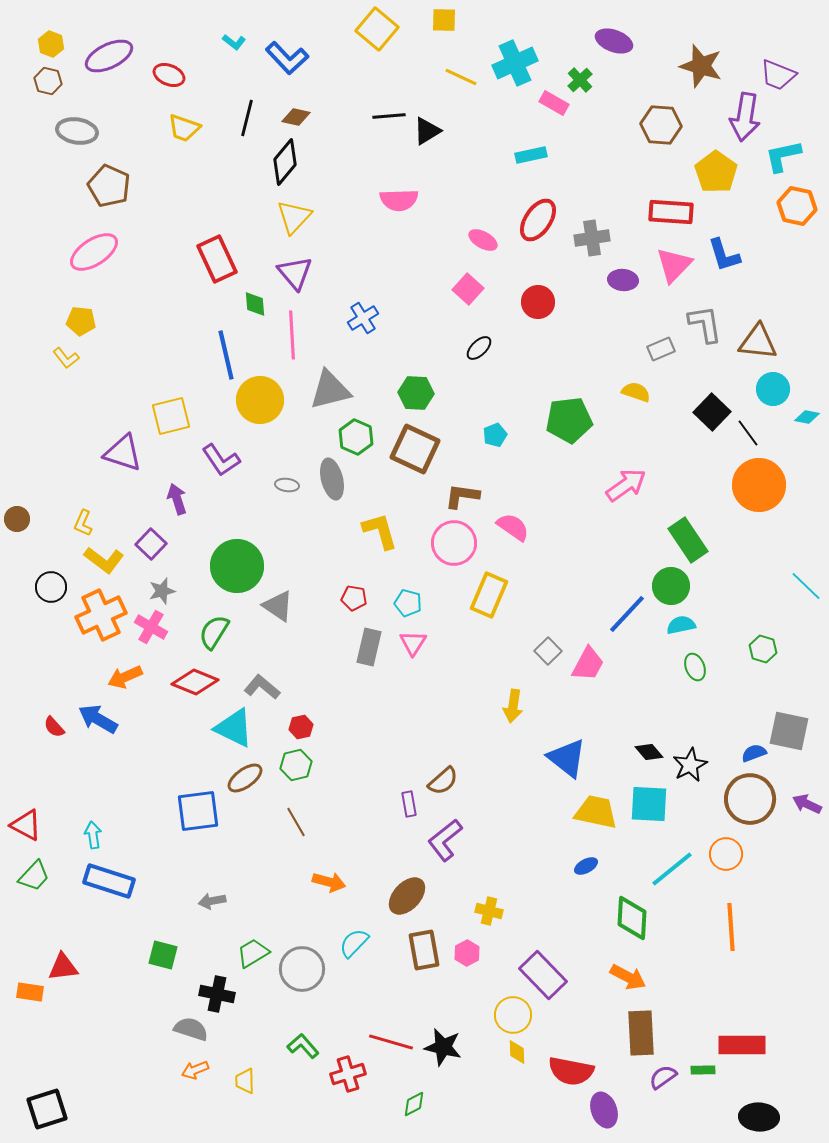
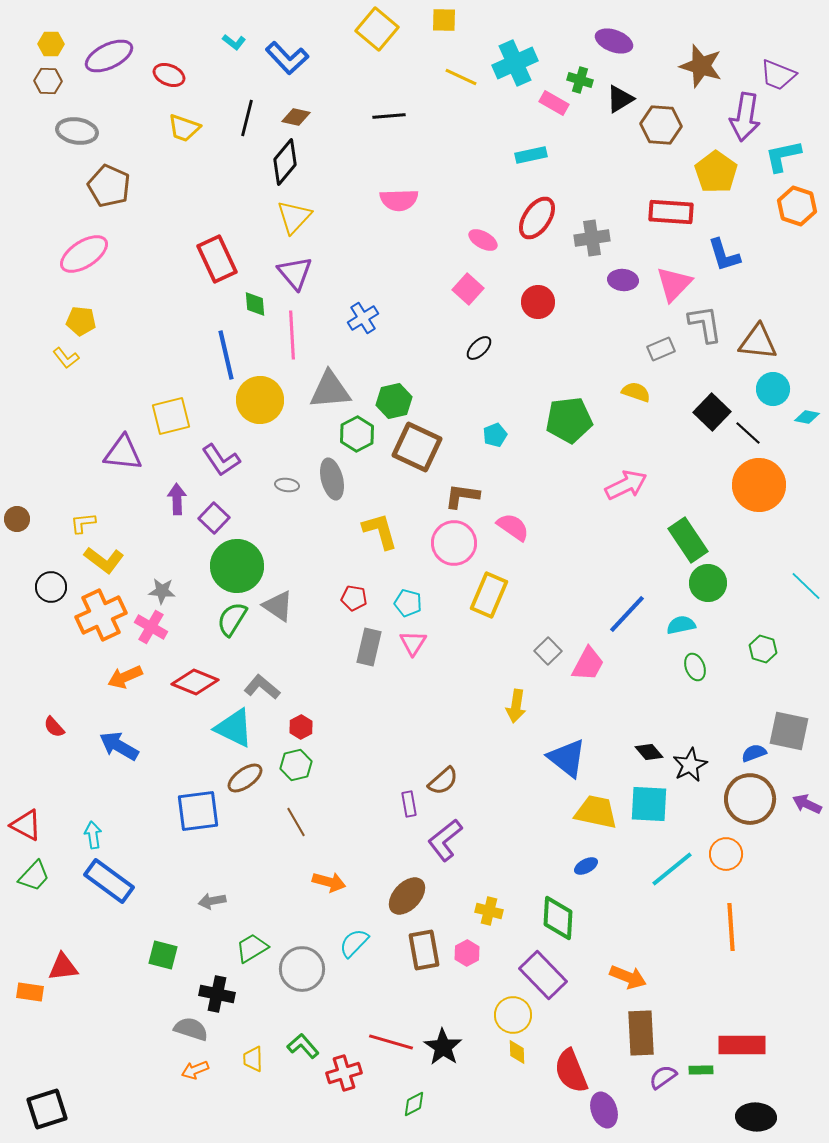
yellow hexagon at (51, 44): rotated 20 degrees counterclockwise
green cross at (580, 80): rotated 30 degrees counterclockwise
brown hexagon at (48, 81): rotated 12 degrees counterclockwise
black triangle at (427, 131): moved 193 px right, 32 px up
orange hexagon at (797, 206): rotated 6 degrees clockwise
red ellipse at (538, 220): moved 1 px left, 2 px up
pink ellipse at (94, 252): moved 10 px left, 2 px down
pink triangle at (674, 265): moved 19 px down
gray triangle at (330, 390): rotated 9 degrees clockwise
green hexagon at (416, 393): moved 22 px left, 8 px down; rotated 16 degrees counterclockwise
black line at (748, 433): rotated 12 degrees counterclockwise
green hexagon at (356, 437): moved 1 px right, 3 px up; rotated 8 degrees clockwise
brown square at (415, 449): moved 2 px right, 2 px up
purple triangle at (123, 453): rotated 12 degrees counterclockwise
pink arrow at (626, 485): rotated 9 degrees clockwise
purple arrow at (177, 499): rotated 16 degrees clockwise
yellow L-shape at (83, 523): rotated 60 degrees clockwise
purple square at (151, 544): moved 63 px right, 26 px up
green circle at (671, 586): moved 37 px right, 3 px up
gray star at (162, 591): rotated 20 degrees clockwise
green semicircle at (214, 632): moved 18 px right, 13 px up
yellow arrow at (513, 706): moved 3 px right
blue arrow at (98, 719): moved 21 px right, 27 px down
red hexagon at (301, 727): rotated 15 degrees counterclockwise
blue rectangle at (109, 881): rotated 18 degrees clockwise
green diamond at (632, 918): moved 74 px left
green trapezoid at (253, 953): moved 1 px left, 5 px up
orange arrow at (628, 977): rotated 6 degrees counterclockwise
black star at (443, 1047): rotated 21 degrees clockwise
green rectangle at (703, 1070): moved 2 px left
red semicircle at (571, 1071): rotated 57 degrees clockwise
red cross at (348, 1074): moved 4 px left, 1 px up
yellow trapezoid at (245, 1081): moved 8 px right, 22 px up
black ellipse at (759, 1117): moved 3 px left
